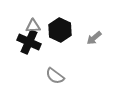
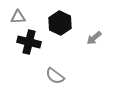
gray triangle: moved 15 px left, 9 px up
black hexagon: moved 7 px up
black cross: rotated 10 degrees counterclockwise
